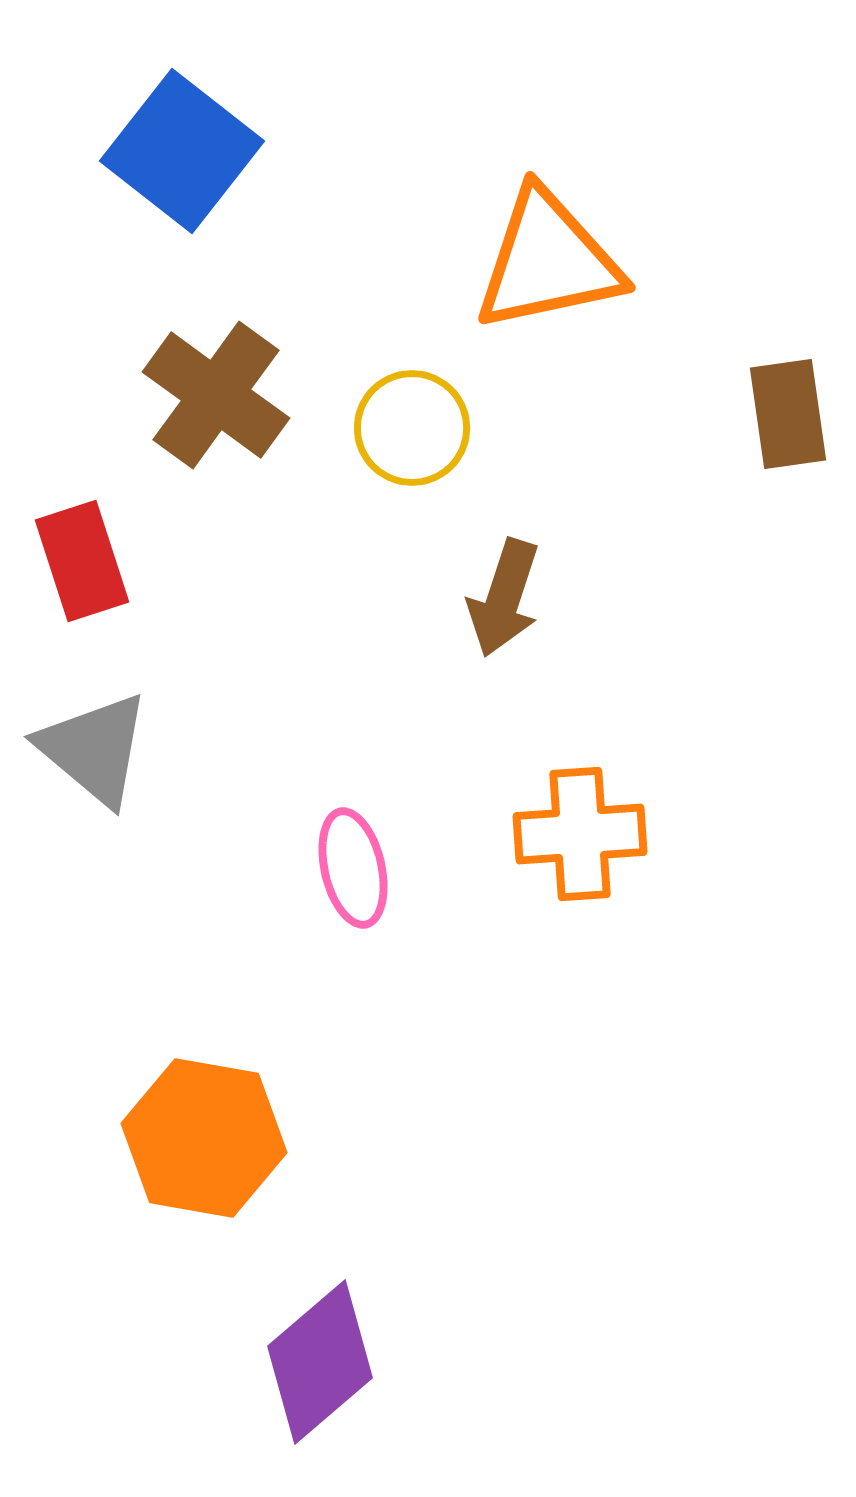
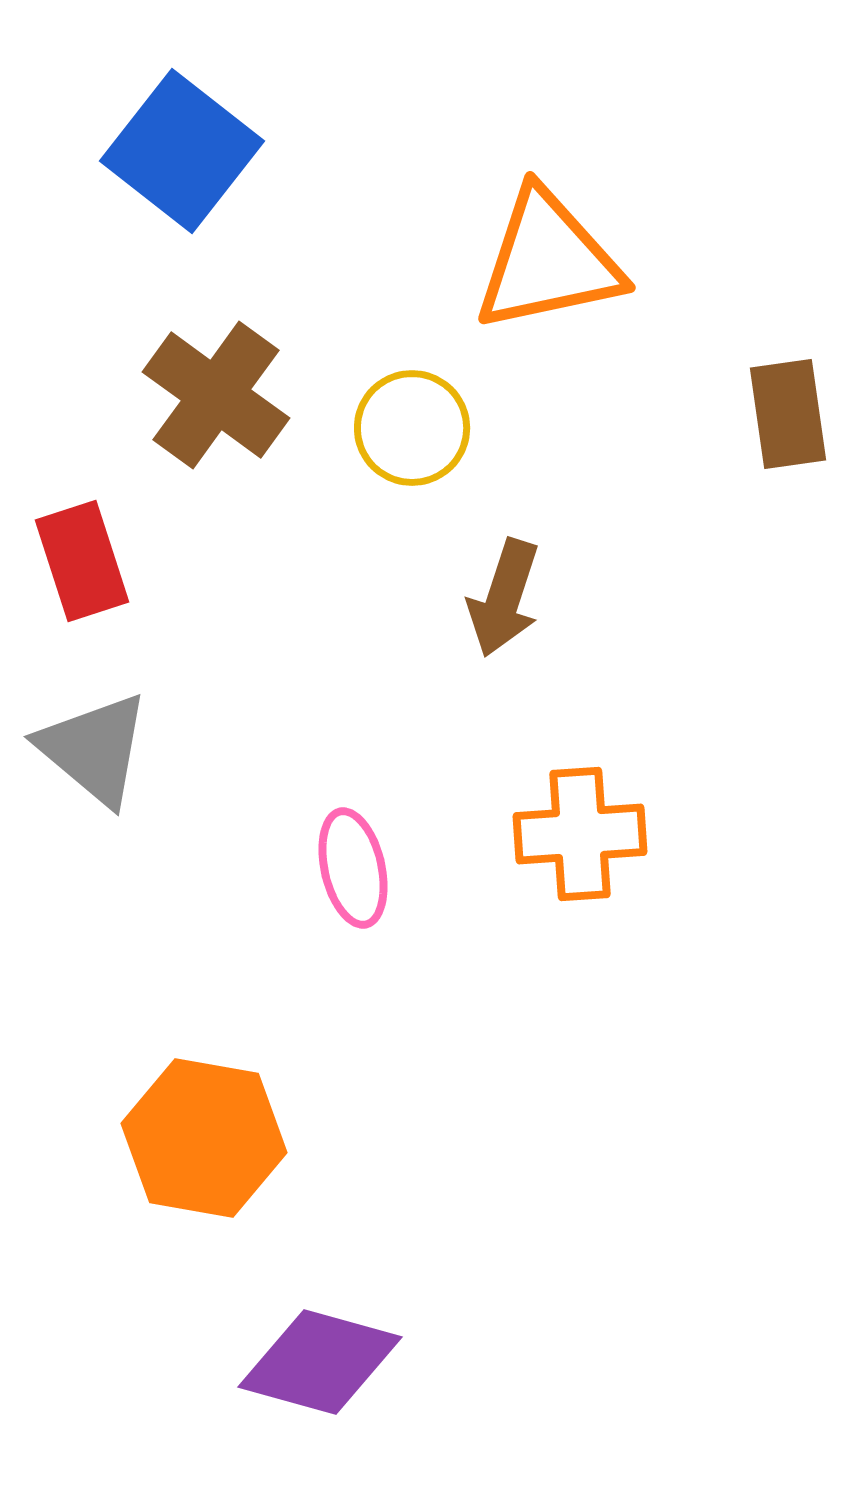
purple diamond: rotated 56 degrees clockwise
